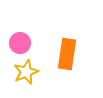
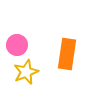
pink circle: moved 3 px left, 2 px down
